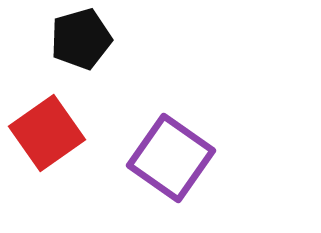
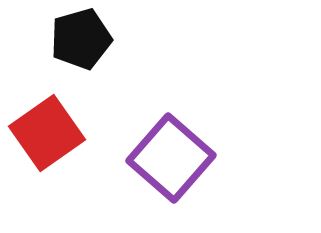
purple square: rotated 6 degrees clockwise
